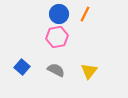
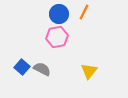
orange line: moved 1 px left, 2 px up
gray semicircle: moved 14 px left, 1 px up
